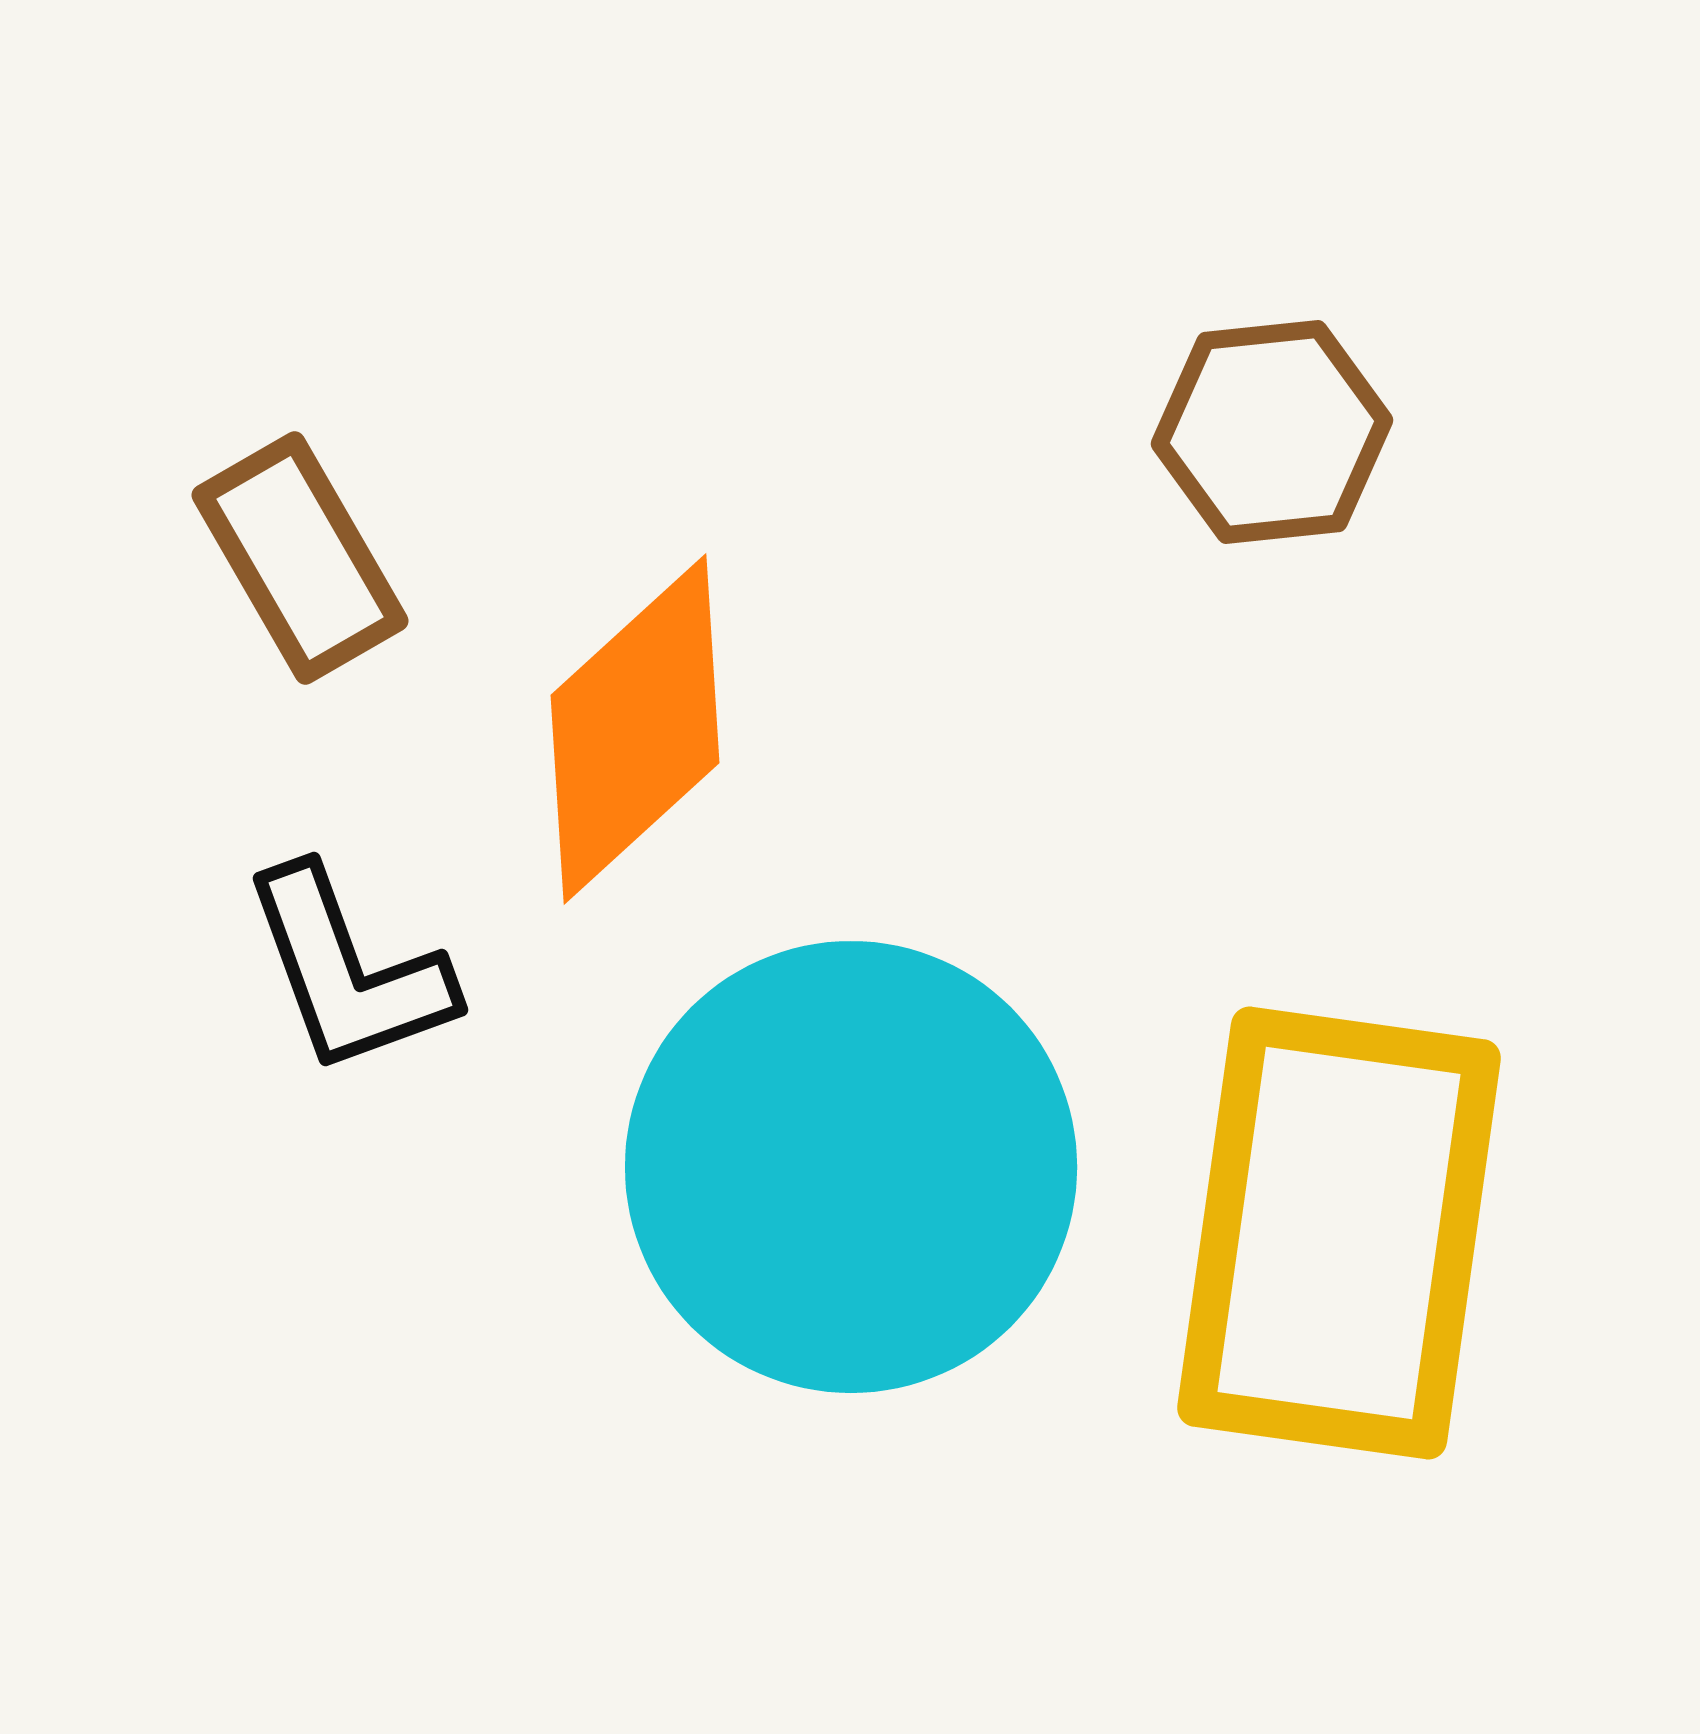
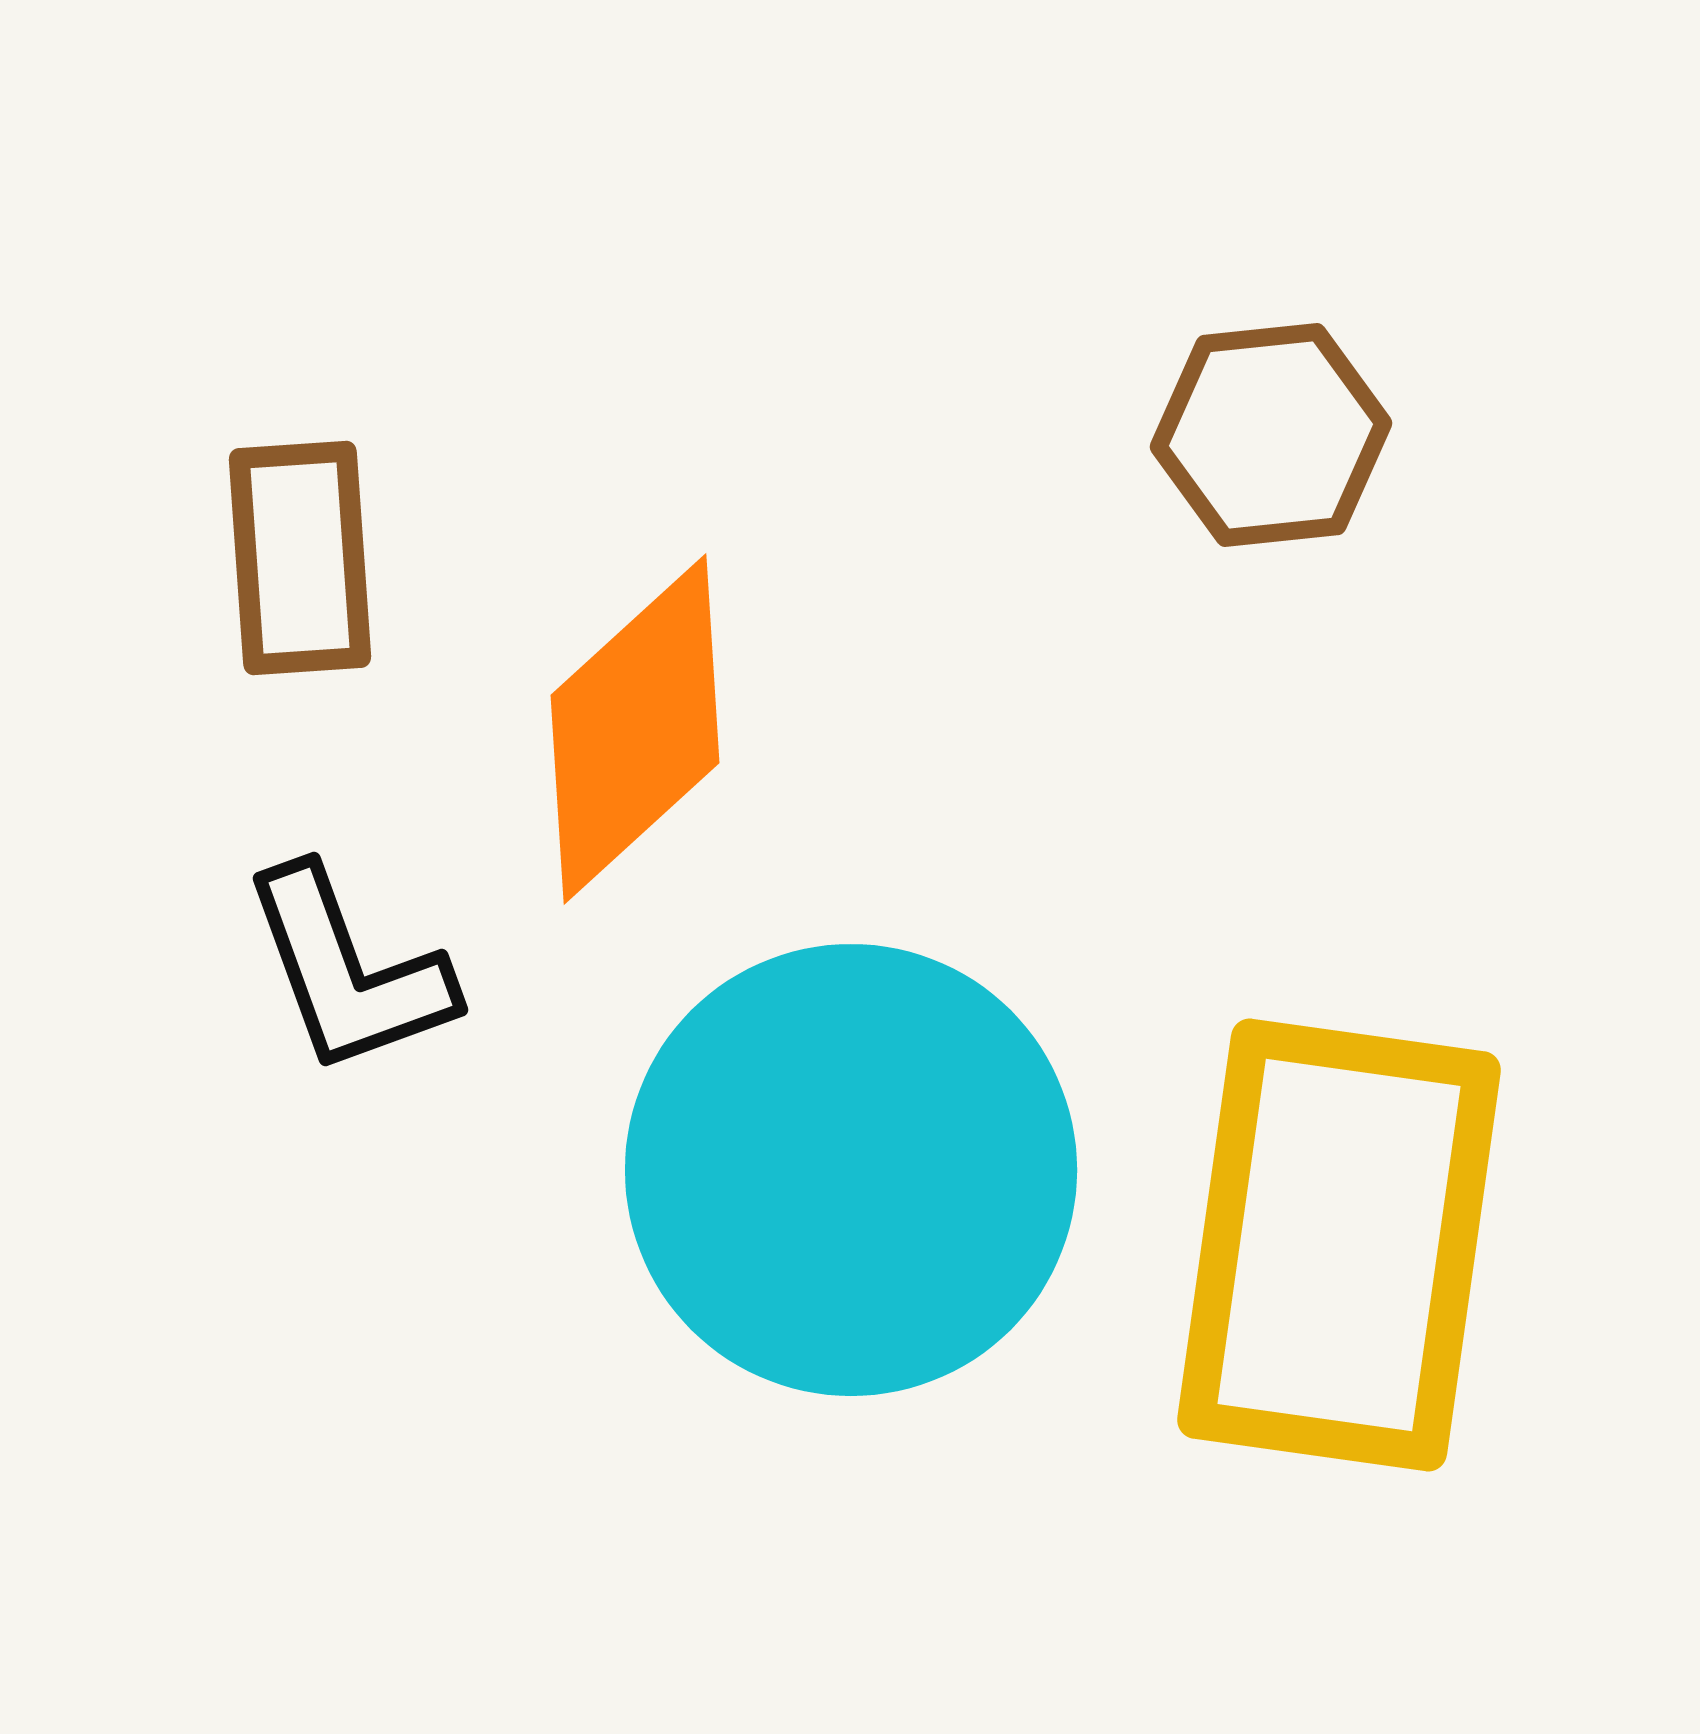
brown hexagon: moved 1 px left, 3 px down
brown rectangle: rotated 26 degrees clockwise
cyan circle: moved 3 px down
yellow rectangle: moved 12 px down
